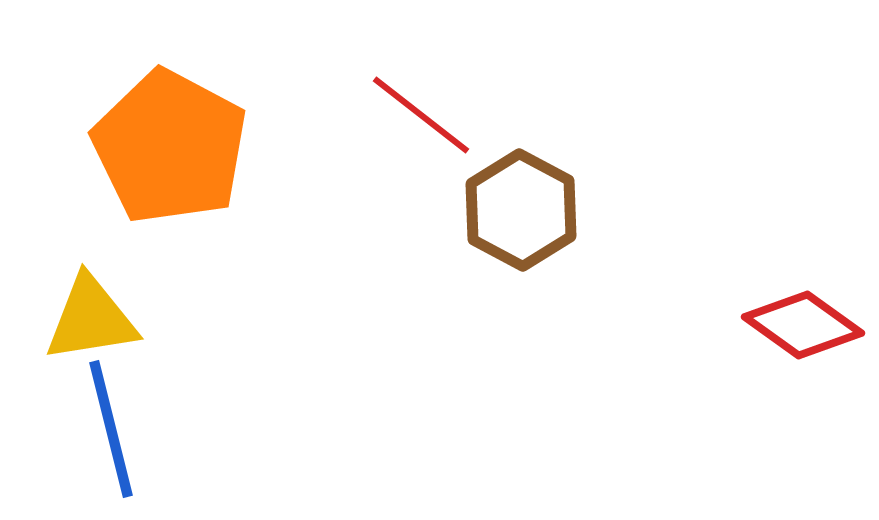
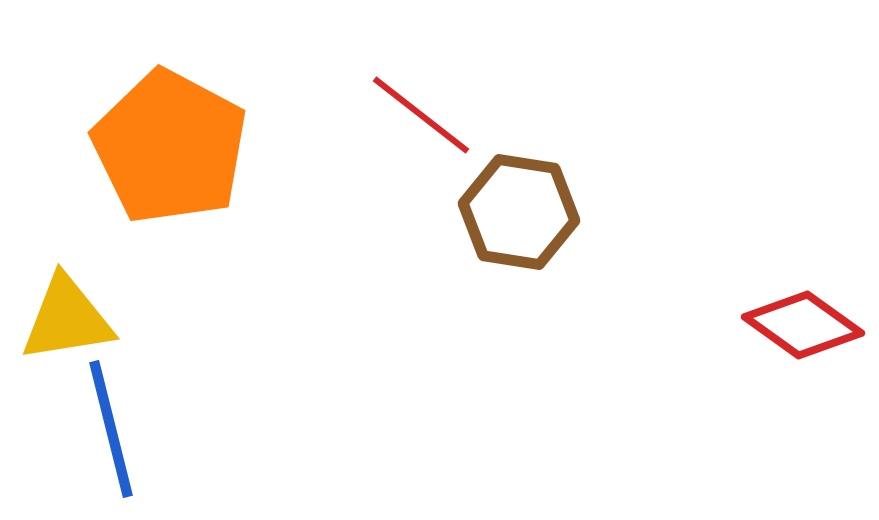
brown hexagon: moved 2 px left, 2 px down; rotated 19 degrees counterclockwise
yellow triangle: moved 24 px left
